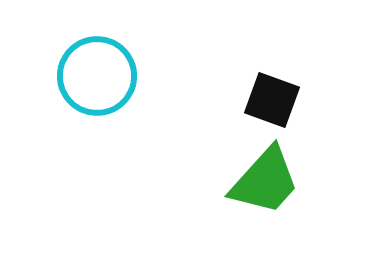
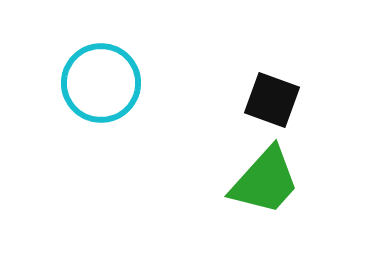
cyan circle: moved 4 px right, 7 px down
